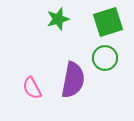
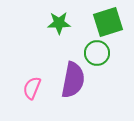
green star: moved 1 px right, 4 px down; rotated 15 degrees clockwise
green circle: moved 8 px left, 5 px up
pink semicircle: rotated 50 degrees clockwise
